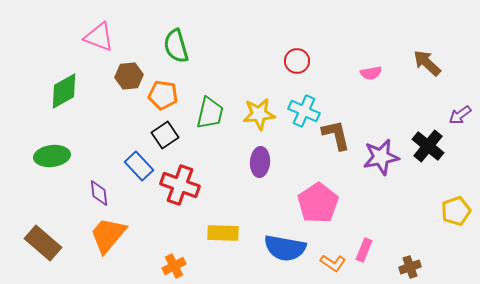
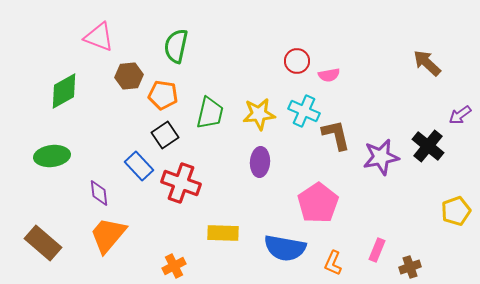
green semicircle: rotated 28 degrees clockwise
pink semicircle: moved 42 px left, 2 px down
red cross: moved 1 px right, 2 px up
pink rectangle: moved 13 px right
orange L-shape: rotated 80 degrees clockwise
